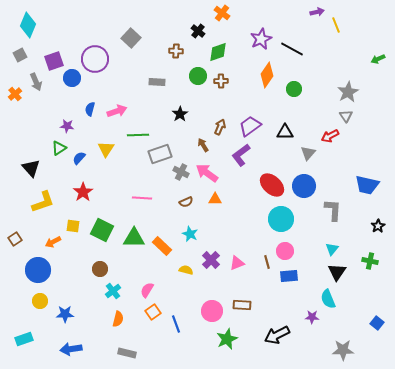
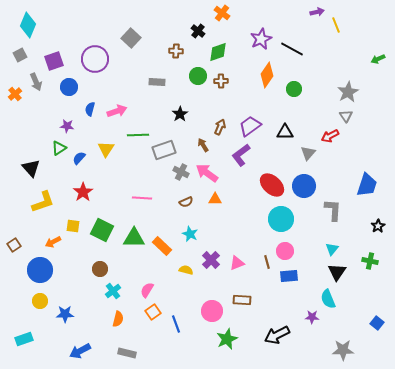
blue circle at (72, 78): moved 3 px left, 9 px down
gray rectangle at (160, 154): moved 4 px right, 4 px up
blue trapezoid at (367, 185): rotated 85 degrees counterclockwise
brown square at (15, 239): moved 1 px left, 6 px down
blue circle at (38, 270): moved 2 px right
brown rectangle at (242, 305): moved 5 px up
blue arrow at (71, 349): moved 9 px right, 2 px down; rotated 20 degrees counterclockwise
